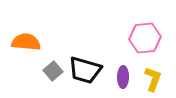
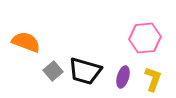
orange semicircle: rotated 16 degrees clockwise
black trapezoid: moved 1 px down
purple ellipse: rotated 15 degrees clockwise
